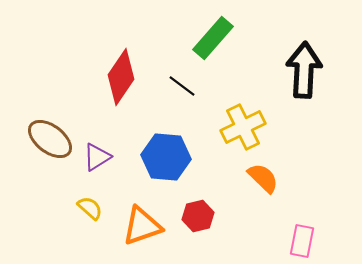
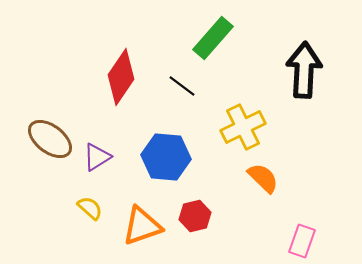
red hexagon: moved 3 px left
pink rectangle: rotated 8 degrees clockwise
